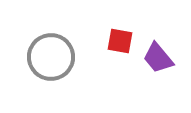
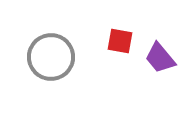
purple trapezoid: moved 2 px right
